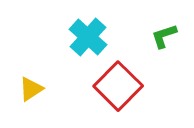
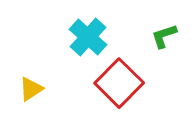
red square: moved 1 px right, 3 px up
